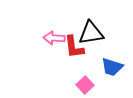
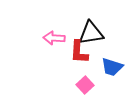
red L-shape: moved 5 px right, 5 px down; rotated 10 degrees clockwise
